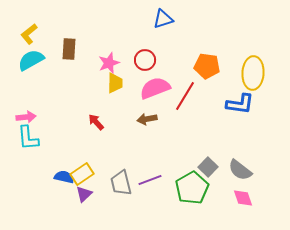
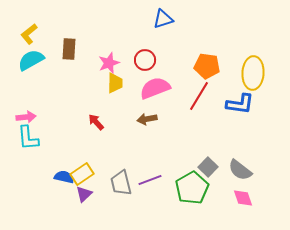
red line: moved 14 px right
